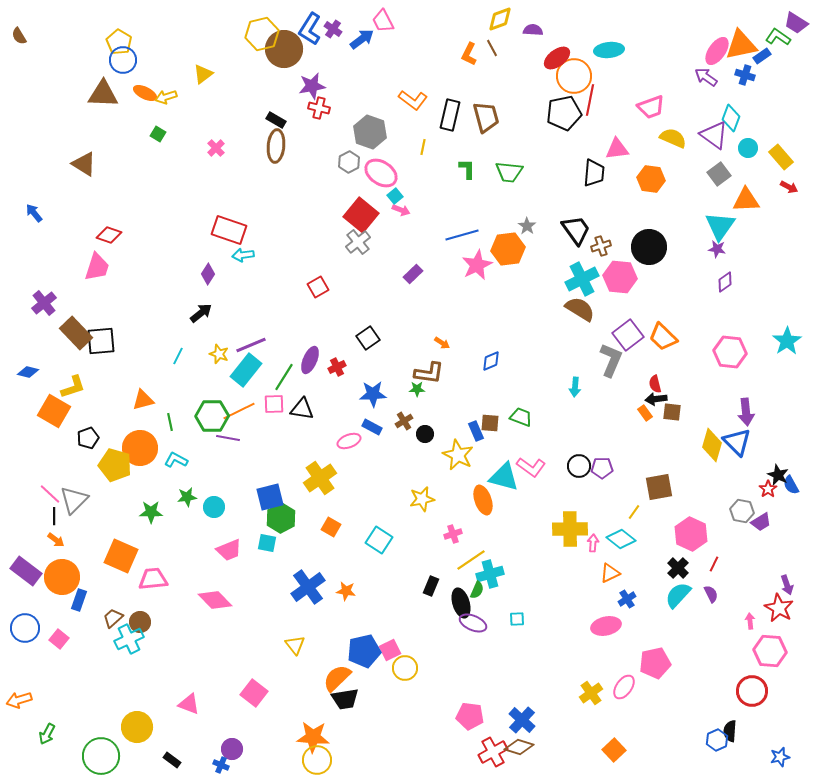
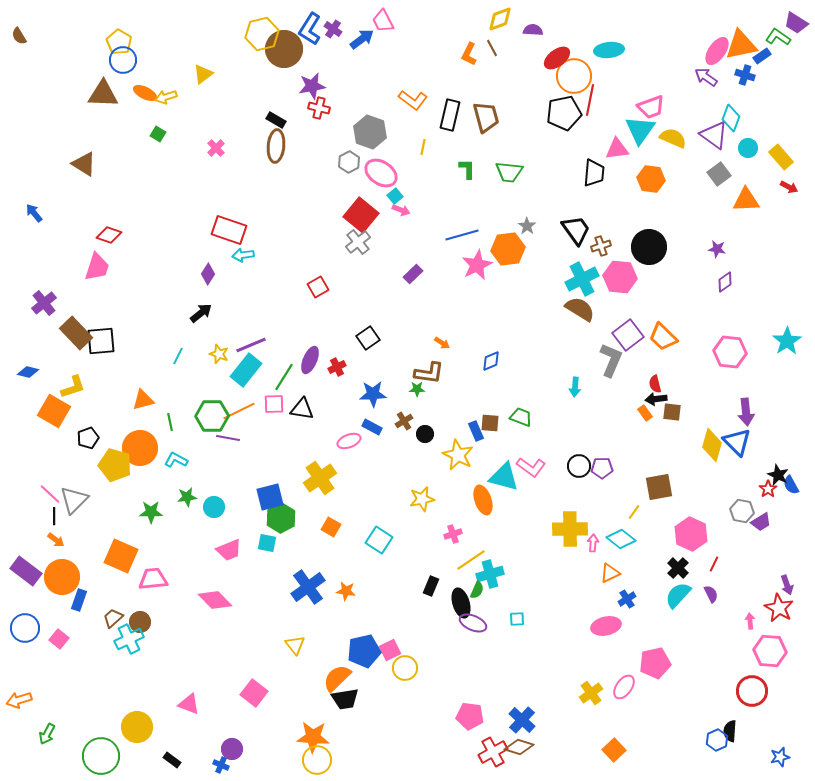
cyan triangle at (720, 226): moved 80 px left, 96 px up
